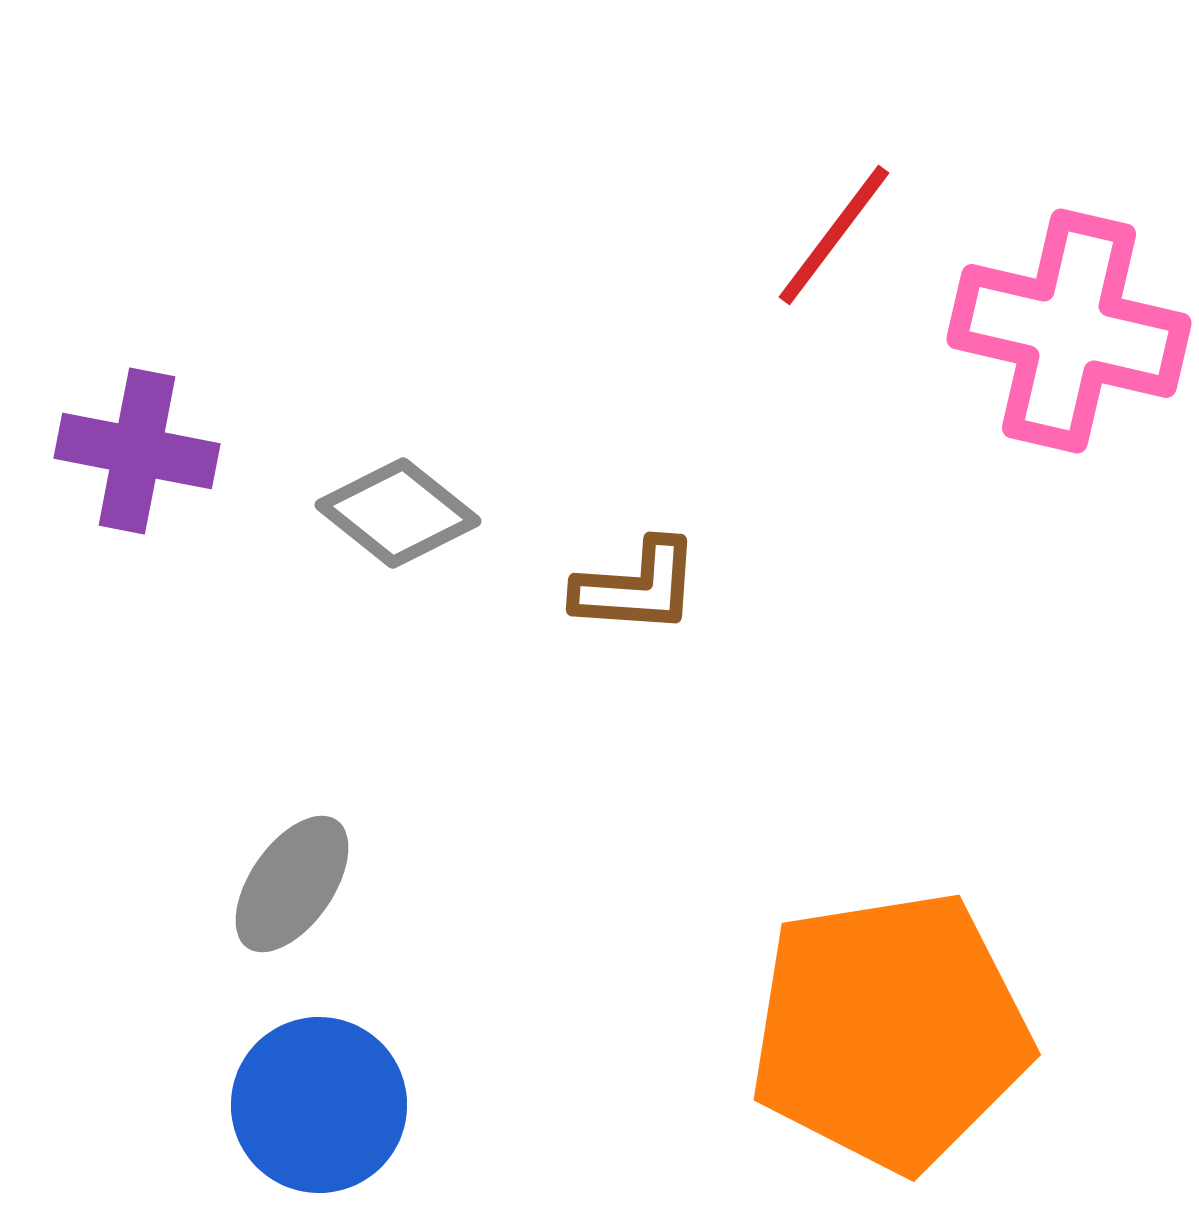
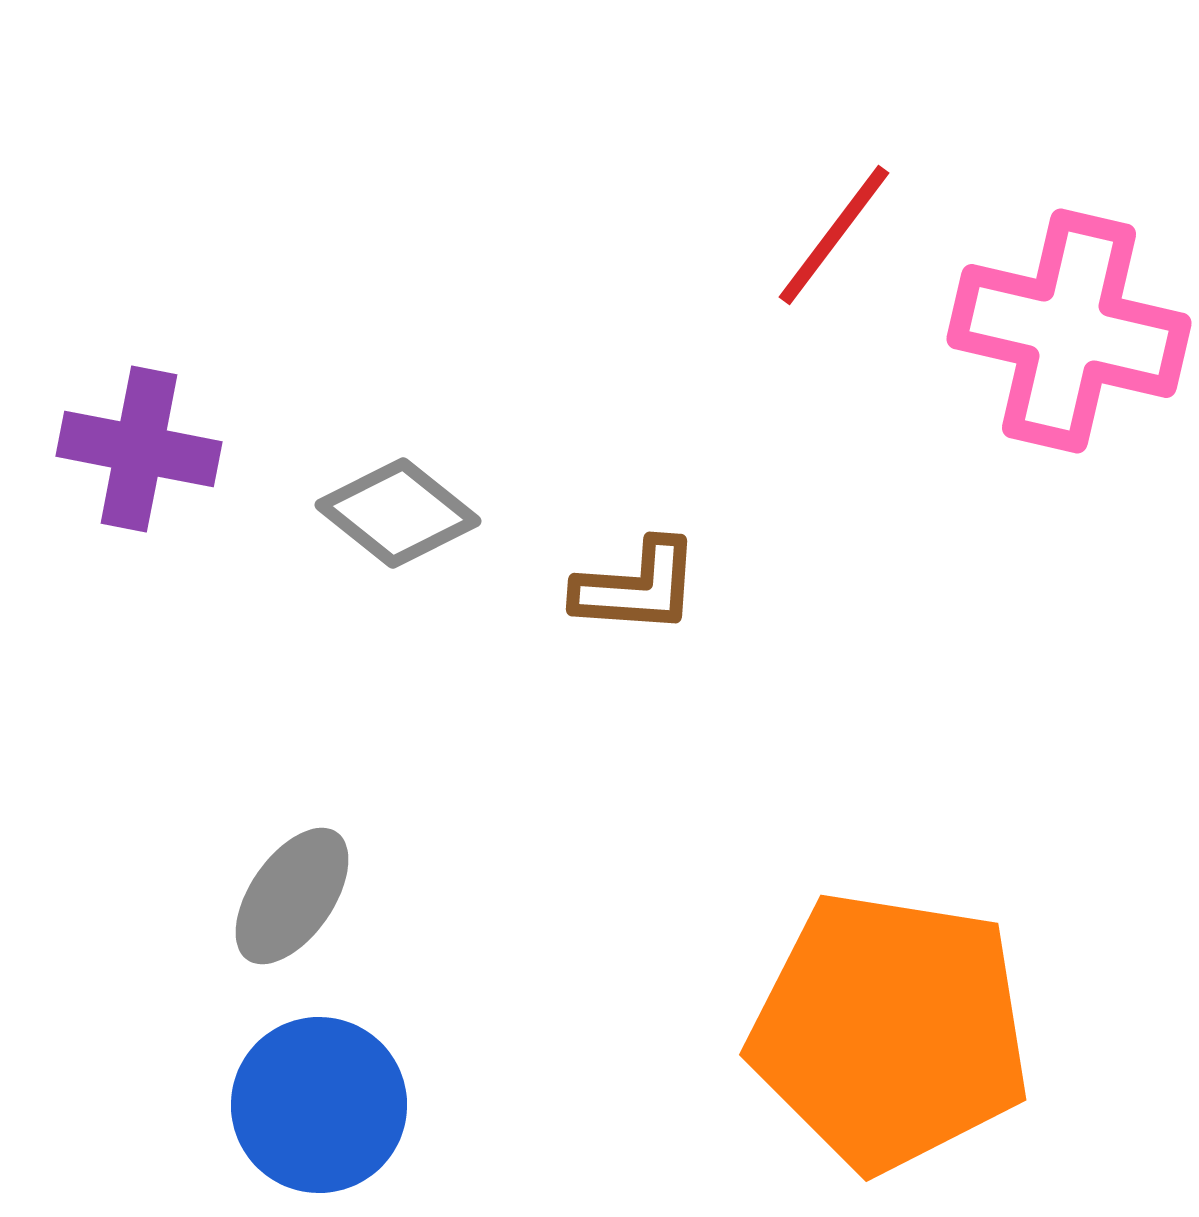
purple cross: moved 2 px right, 2 px up
gray ellipse: moved 12 px down
orange pentagon: rotated 18 degrees clockwise
